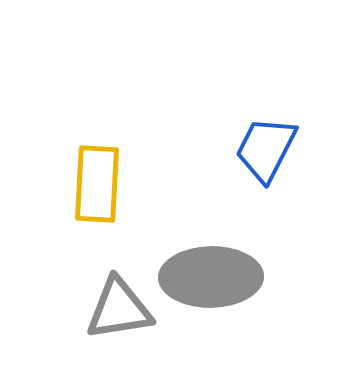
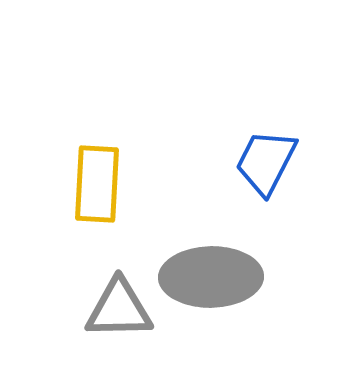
blue trapezoid: moved 13 px down
gray triangle: rotated 8 degrees clockwise
